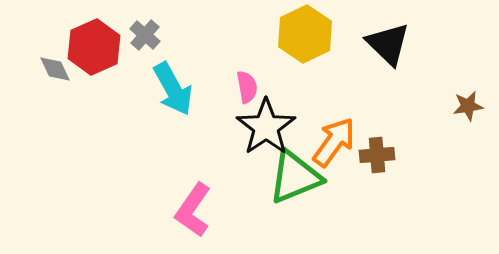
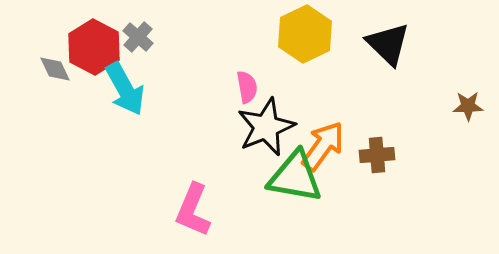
gray cross: moved 7 px left, 2 px down
red hexagon: rotated 8 degrees counterclockwise
cyan arrow: moved 48 px left
brown star: rotated 8 degrees clockwise
black star: rotated 12 degrees clockwise
orange arrow: moved 11 px left, 4 px down
green triangle: rotated 32 degrees clockwise
pink L-shape: rotated 12 degrees counterclockwise
